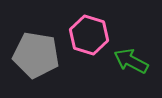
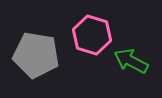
pink hexagon: moved 3 px right
